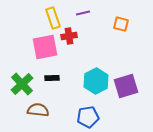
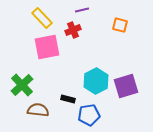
purple line: moved 1 px left, 3 px up
yellow rectangle: moved 11 px left; rotated 25 degrees counterclockwise
orange square: moved 1 px left, 1 px down
red cross: moved 4 px right, 6 px up; rotated 14 degrees counterclockwise
pink square: moved 2 px right
black rectangle: moved 16 px right, 21 px down; rotated 16 degrees clockwise
green cross: moved 1 px down
blue pentagon: moved 1 px right, 2 px up
